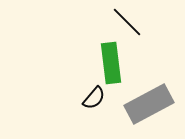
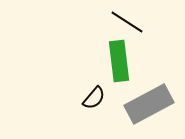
black line: rotated 12 degrees counterclockwise
green rectangle: moved 8 px right, 2 px up
